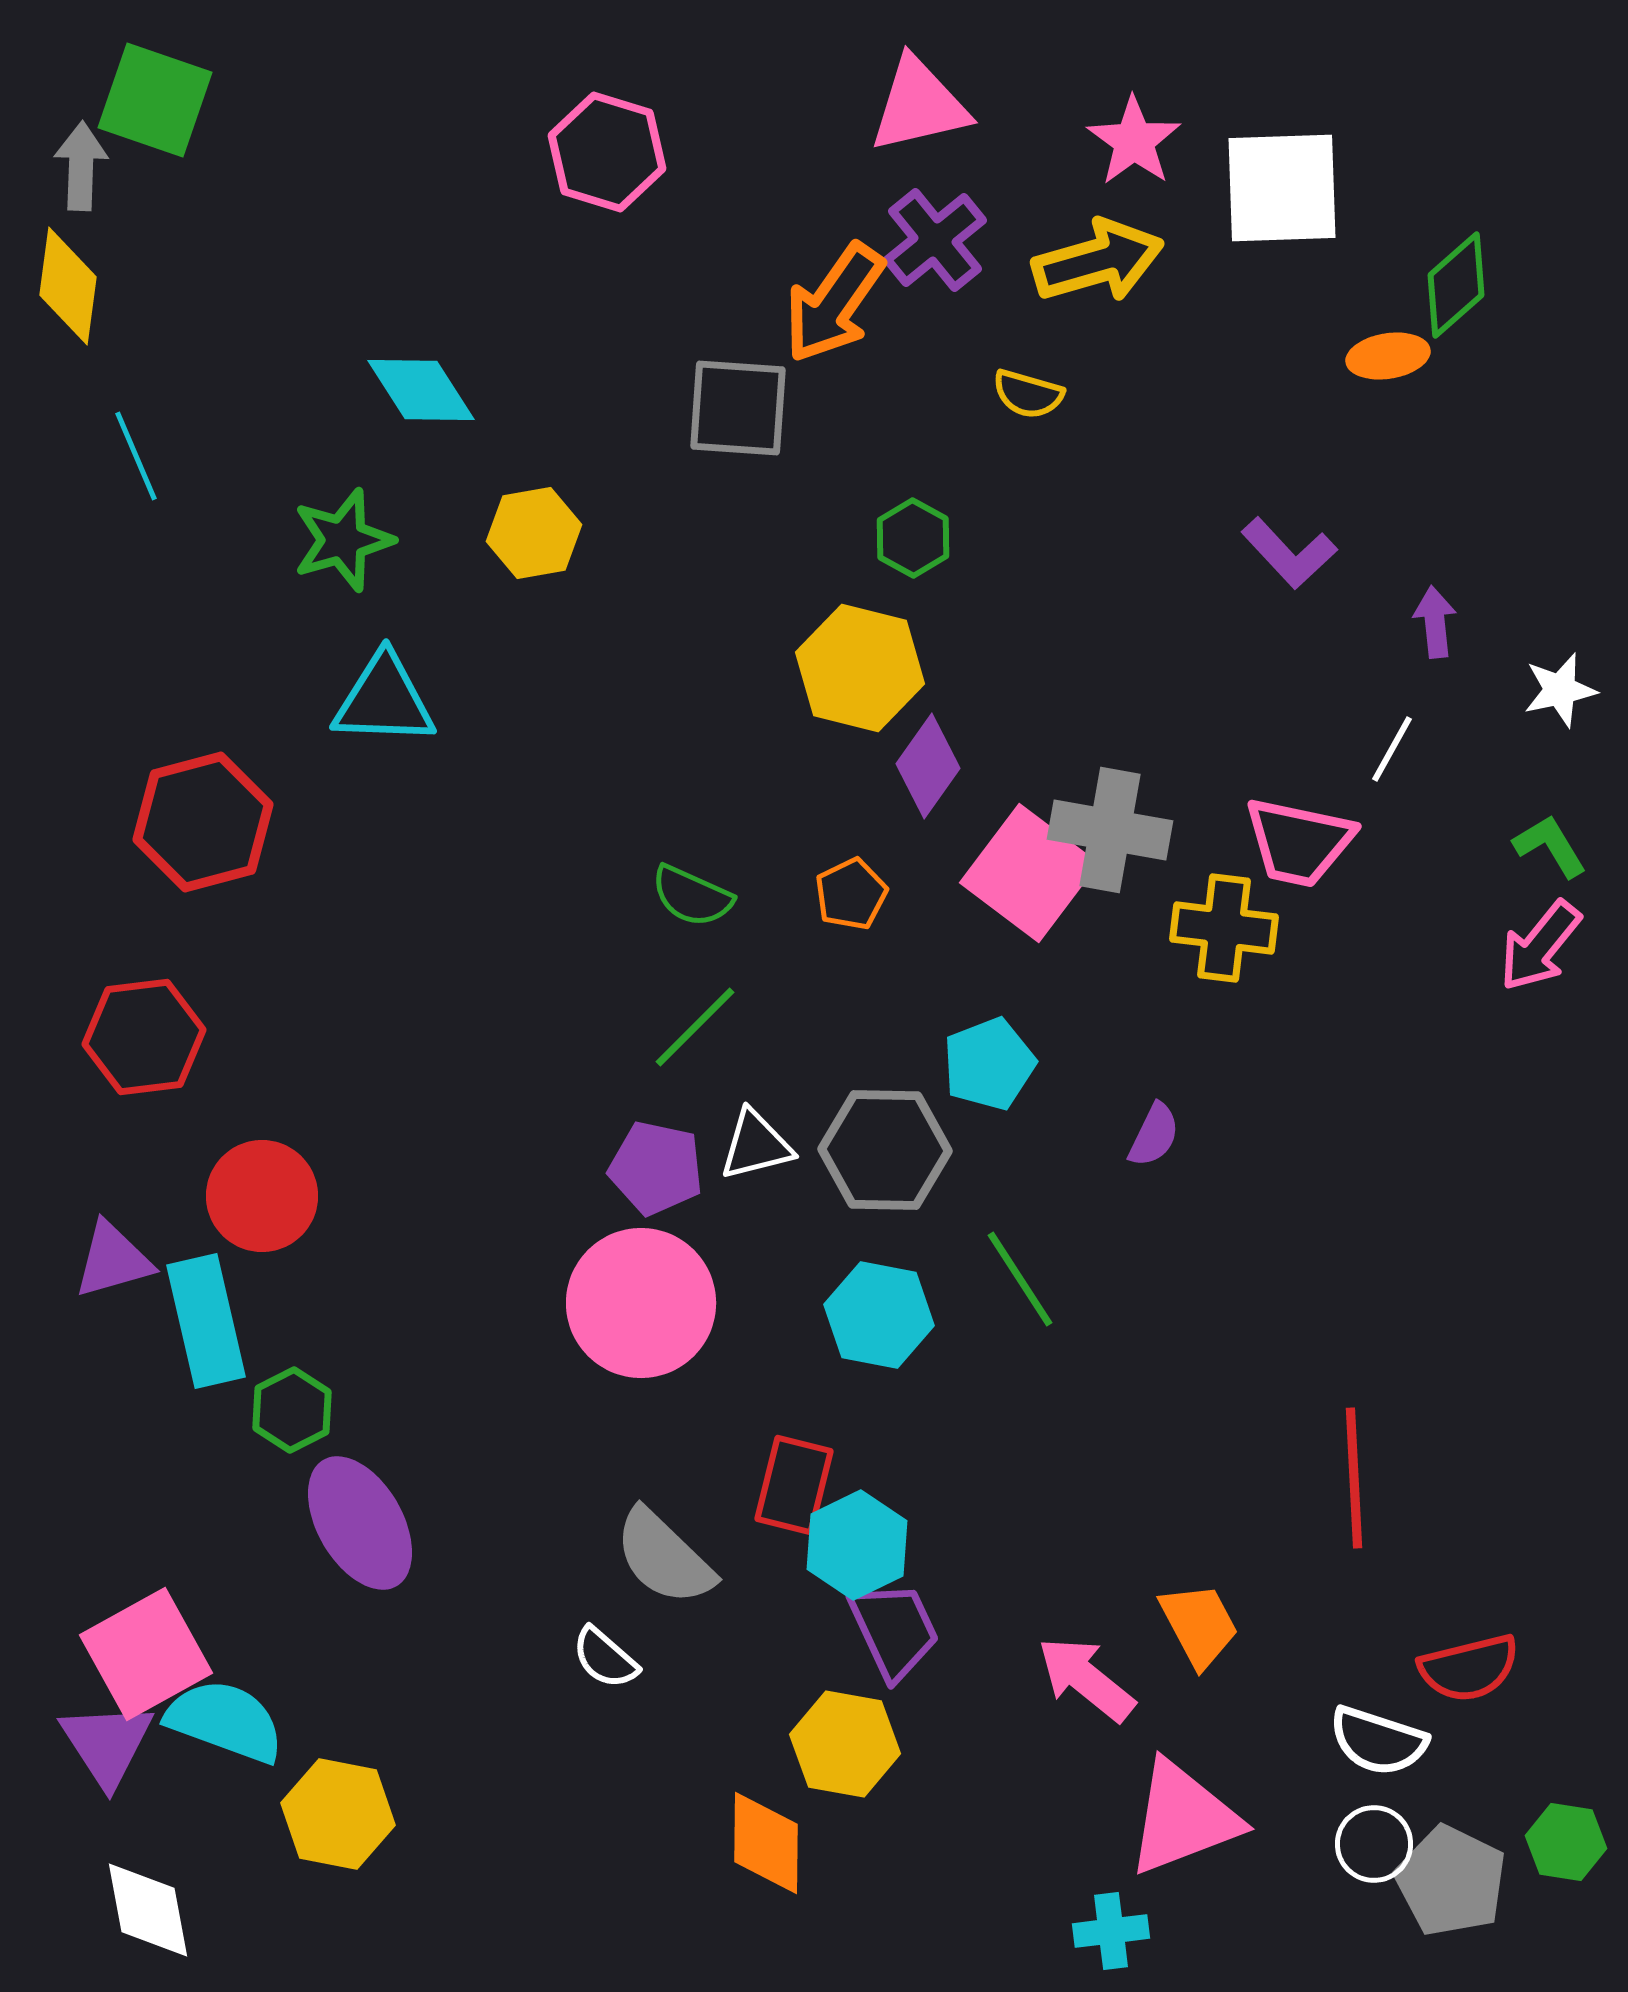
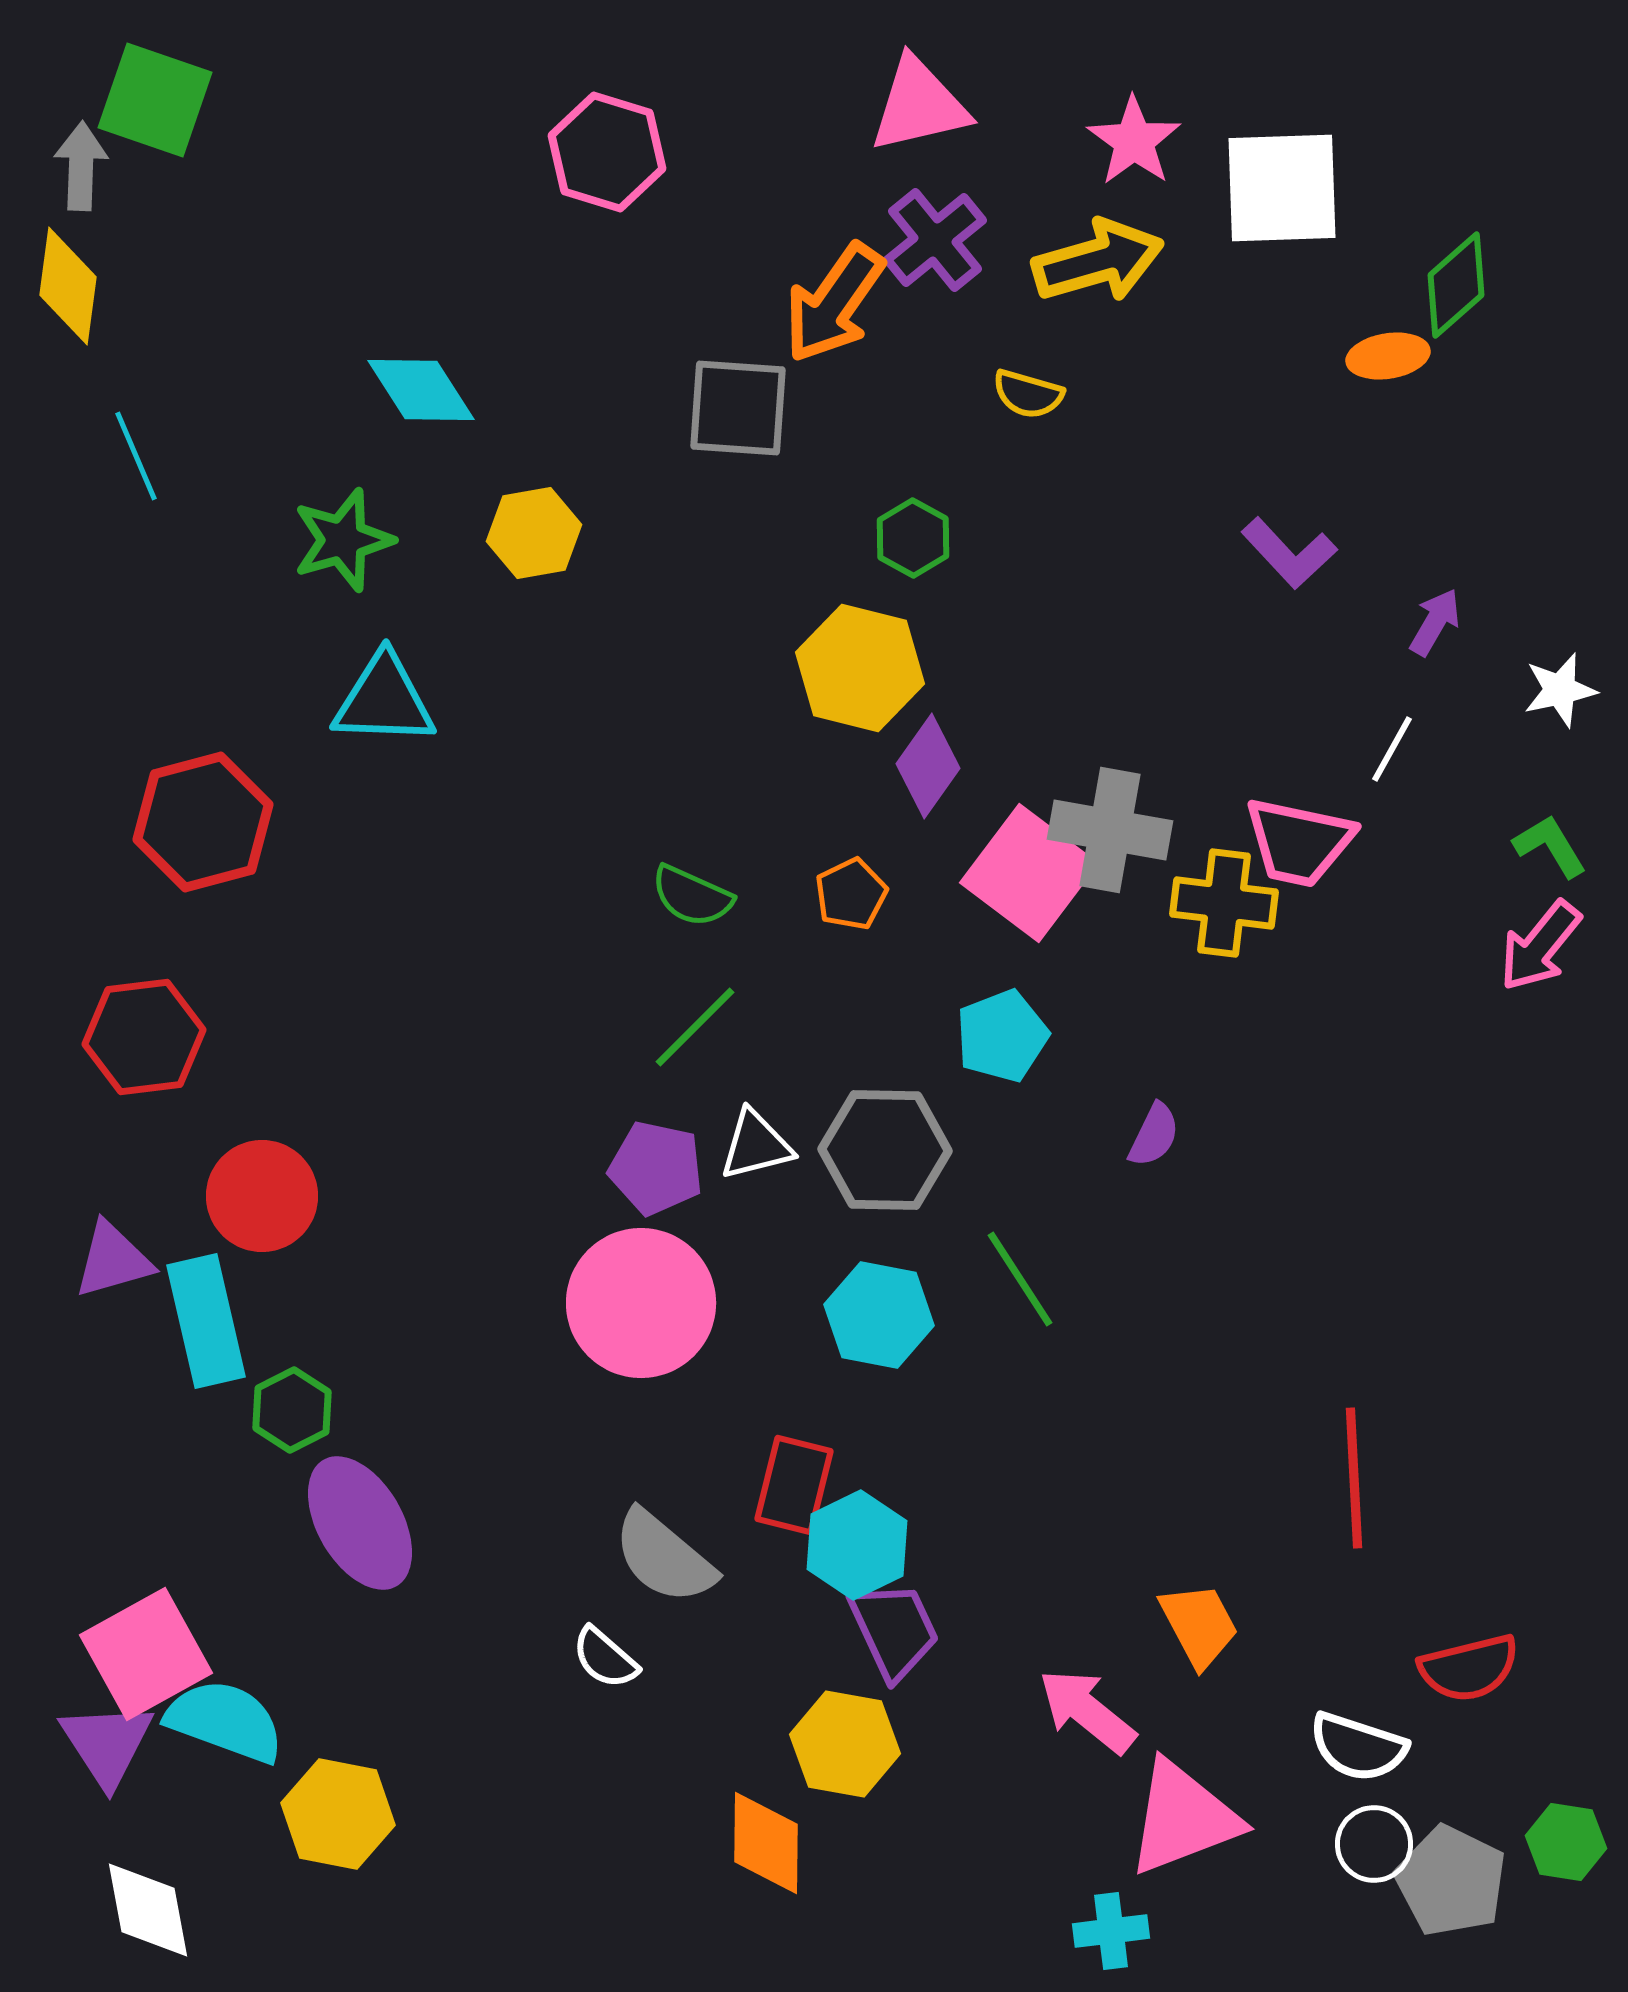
purple arrow at (1435, 622): rotated 36 degrees clockwise
yellow cross at (1224, 928): moved 25 px up
cyan pentagon at (989, 1064): moved 13 px right, 28 px up
gray semicircle at (664, 1557): rotated 4 degrees counterclockwise
pink arrow at (1086, 1679): moved 1 px right, 32 px down
white semicircle at (1378, 1741): moved 20 px left, 6 px down
